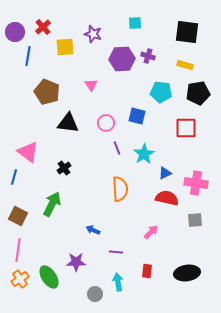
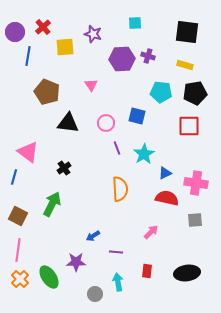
black pentagon at (198, 93): moved 3 px left
red square at (186, 128): moved 3 px right, 2 px up
blue arrow at (93, 230): moved 6 px down; rotated 56 degrees counterclockwise
orange cross at (20, 279): rotated 12 degrees counterclockwise
